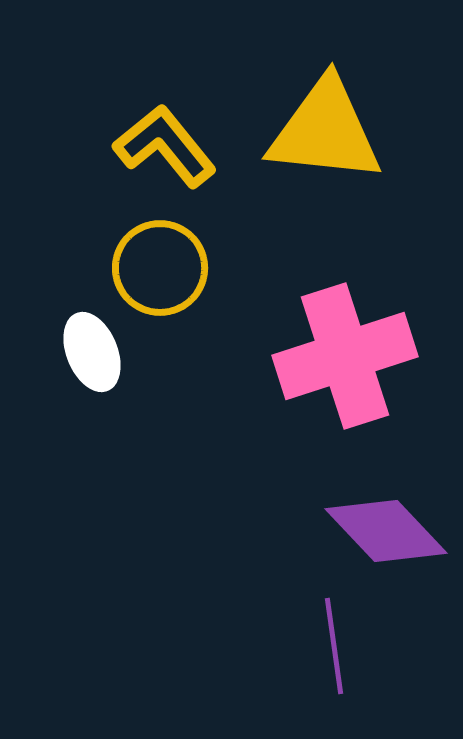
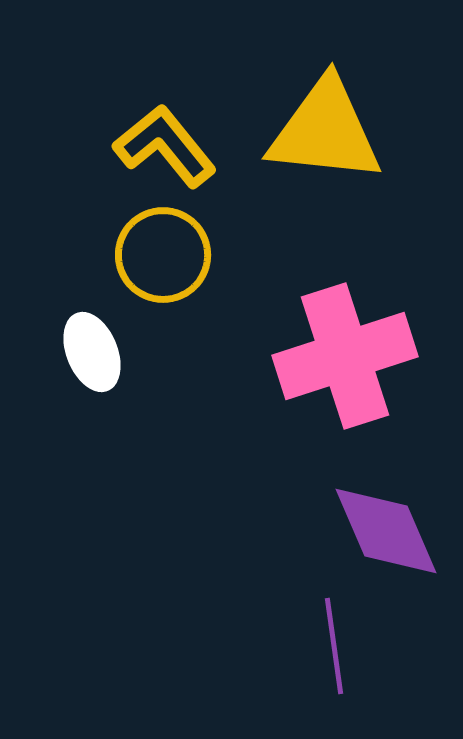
yellow circle: moved 3 px right, 13 px up
purple diamond: rotated 20 degrees clockwise
